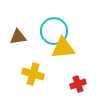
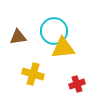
red cross: moved 1 px left
